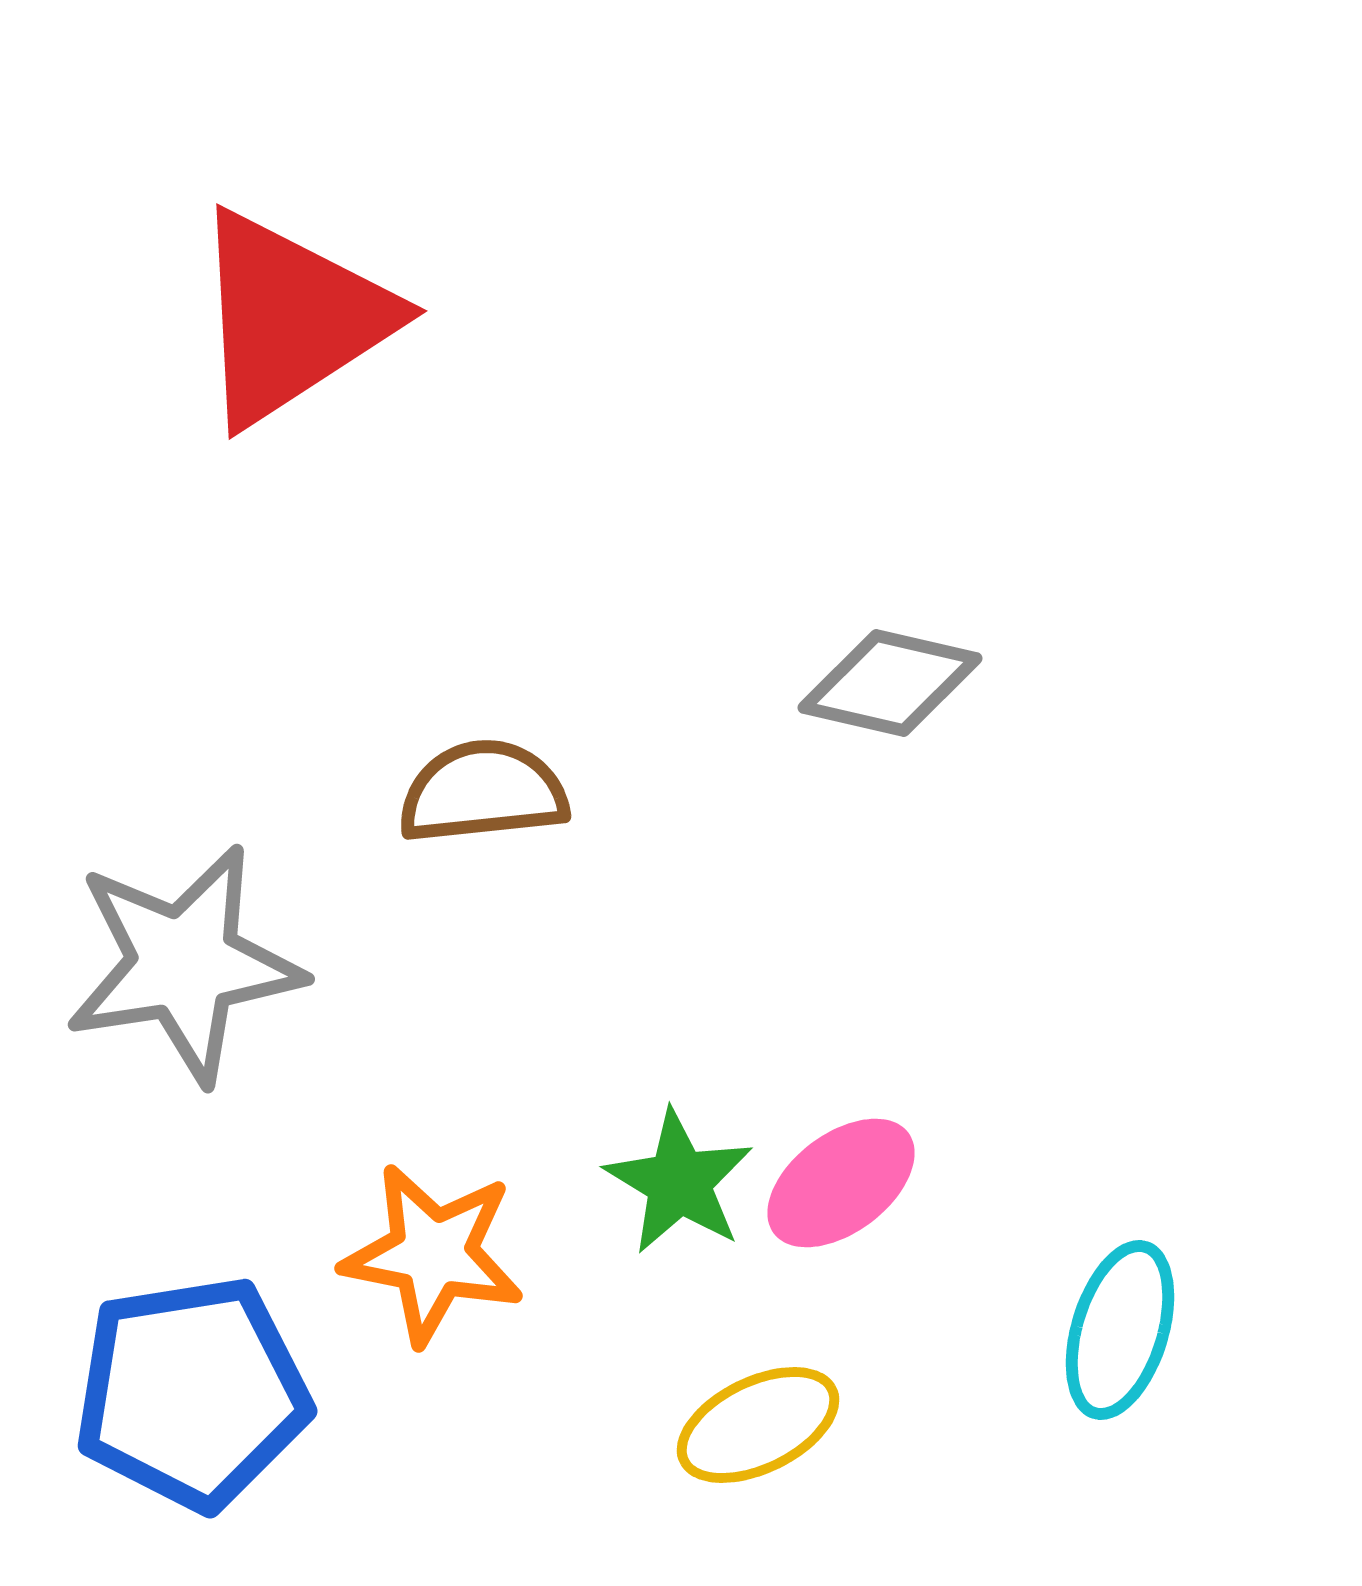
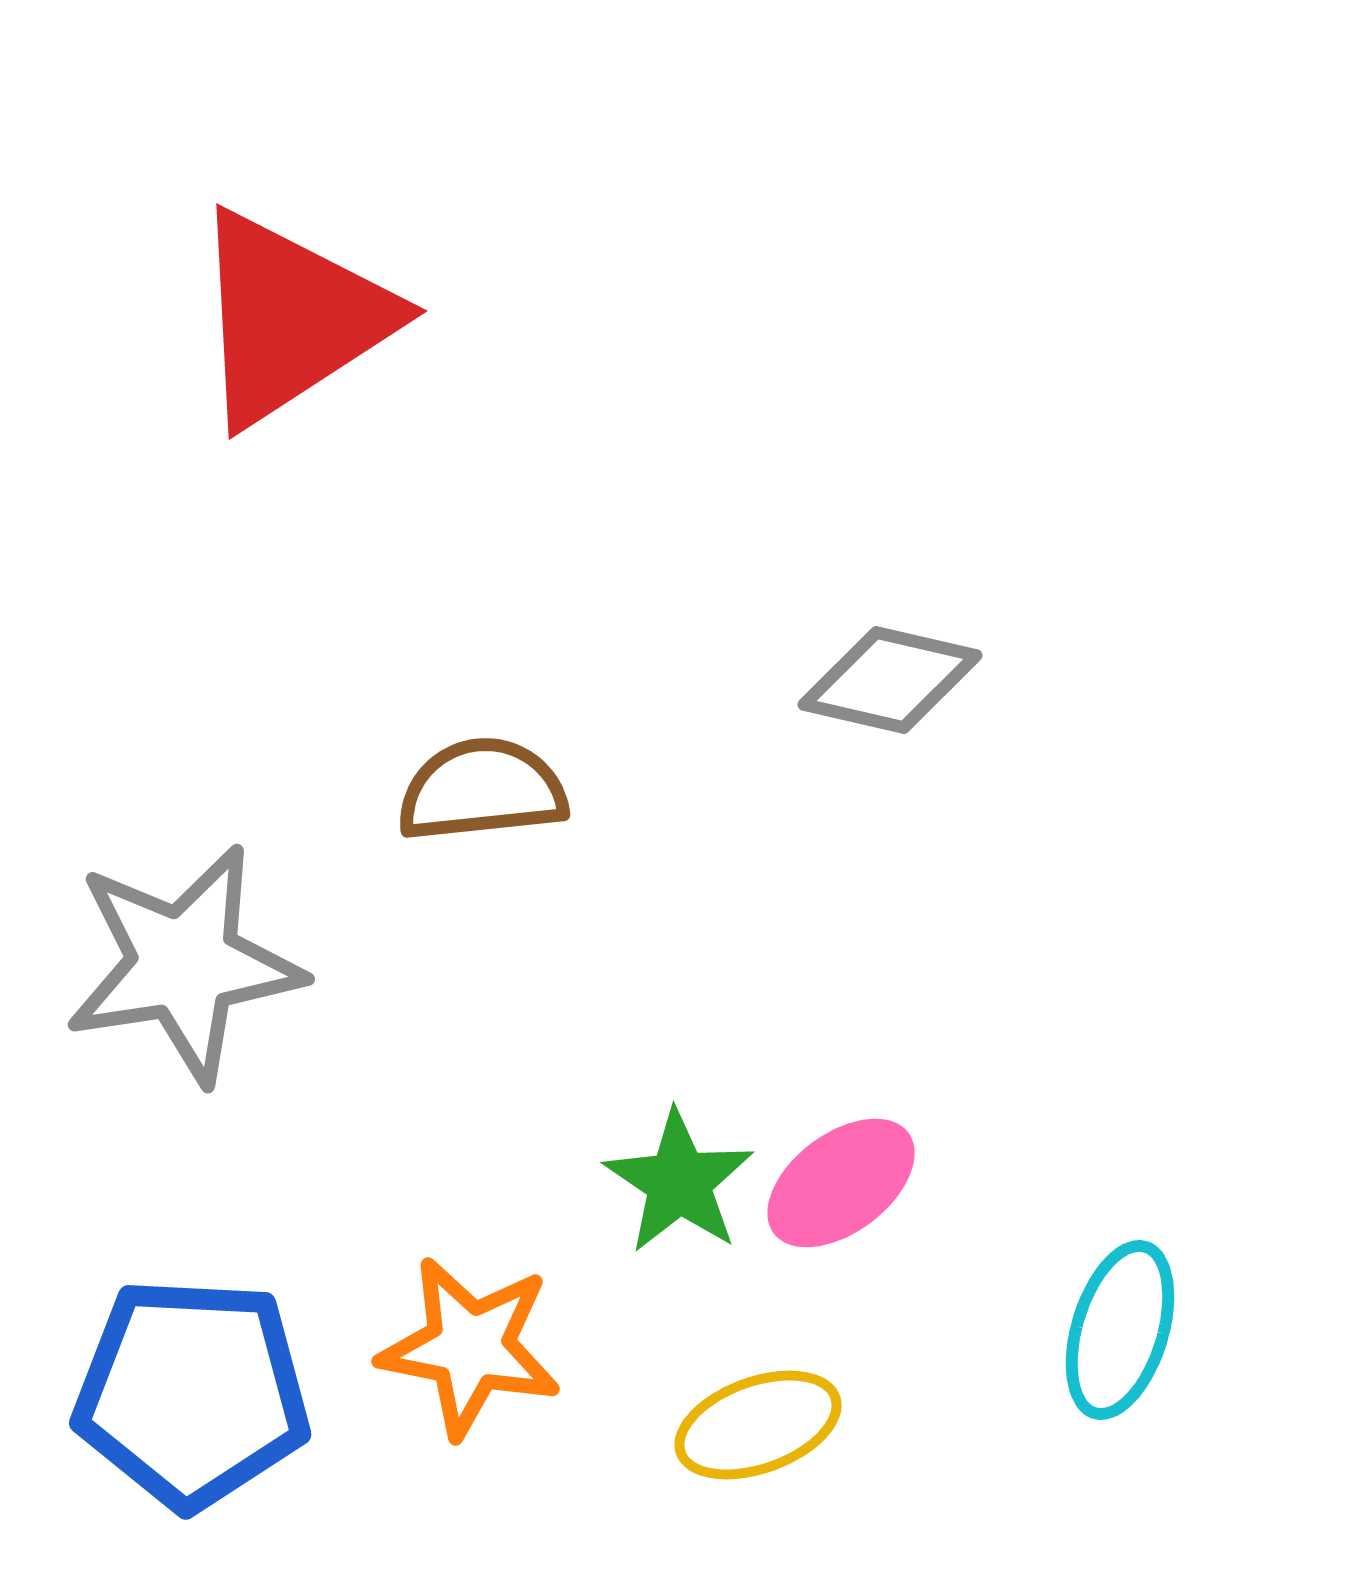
gray diamond: moved 3 px up
brown semicircle: moved 1 px left, 2 px up
green star: rotated 3 degrees clockwise
orange star: moved 37 px right, 93 px down
blue pentagon: rotated 12 degrees clockwise
yellow ellipse: rotated 6 degrees clockwise
